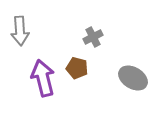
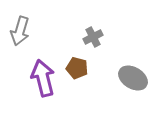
gray arrow: rotated 20 degrees clockwise
